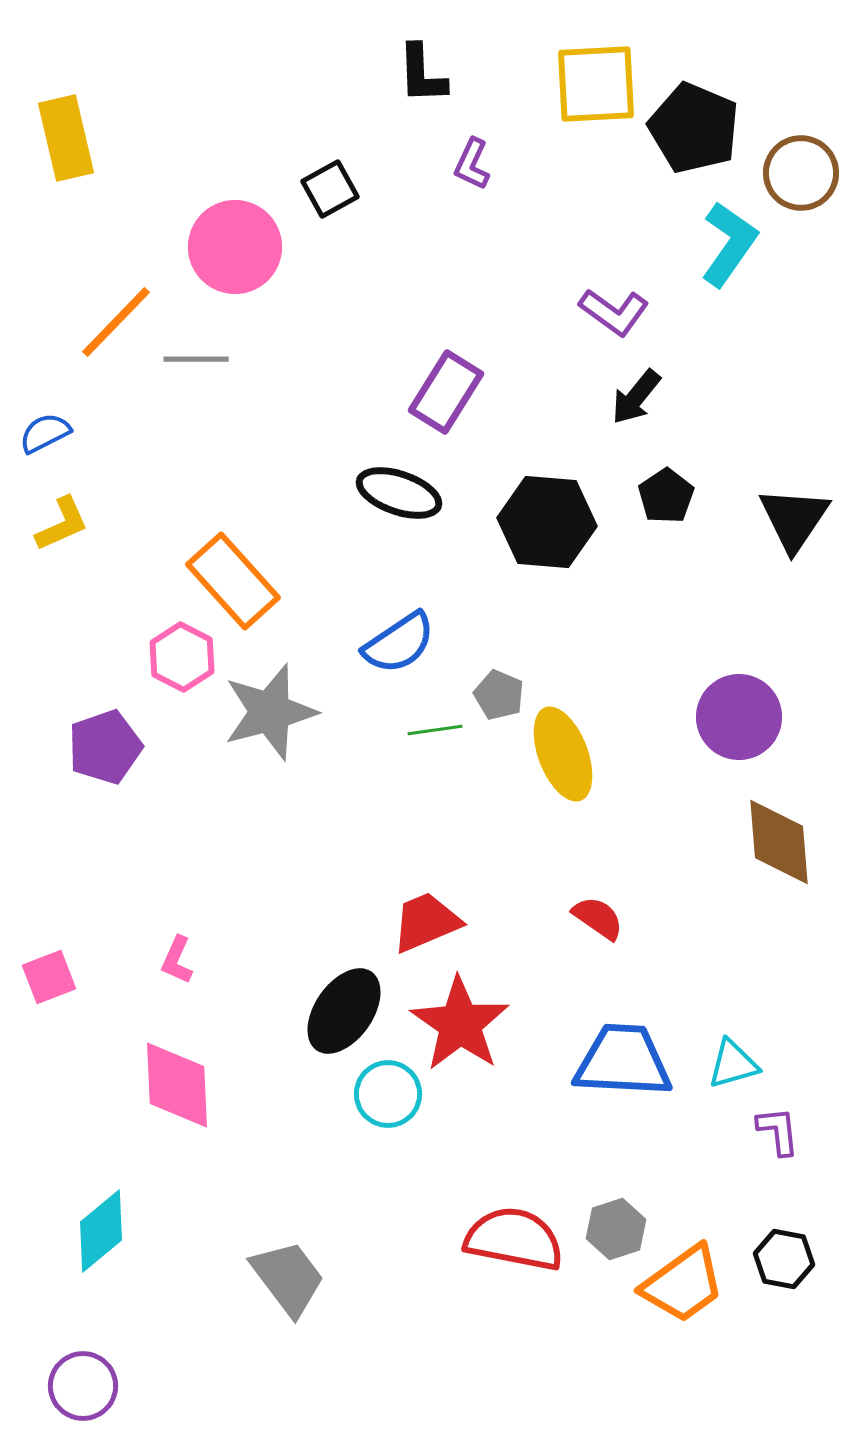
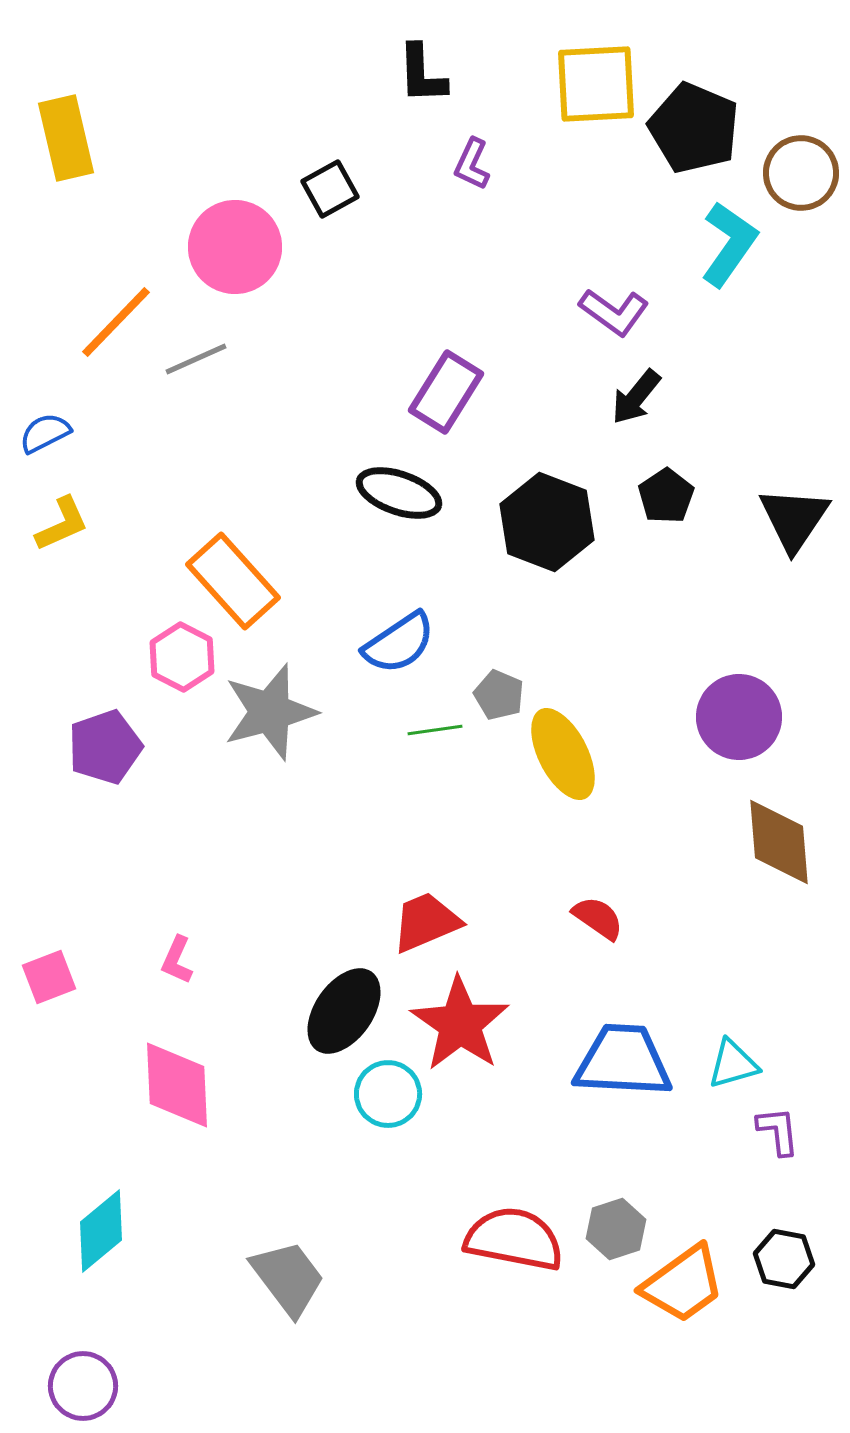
gray line at (196, 359): rotated 24 degrees counterclockwise
black hexagon at (547, 522): rotated 16 degrees clockwise
yellow ellipse at (563, 754): rotated 6 degrees counterclockwise
